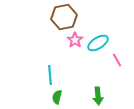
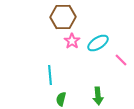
brown hexagon: moved 1 px left; rotated 10 degrees clockwise
pink star: moved 3 px left, 1 px down
pink line: moved 4 px right; rotated 16 degrees counterclockwise
green semicircle: moved 4 px right, 2 px down
